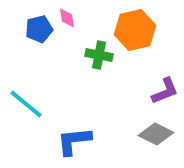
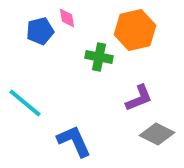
blue pentagon: moved 1 px right, 2 px down
green cross: moved 2 px down
purple L-shape: moved 26 px left, 7 px down
cyan line: moved 1 px left, 1 px up
gray diamond: moved 1 px right
blue L-shape: rotated 72 degrees clockwise
